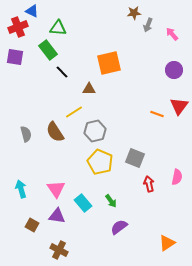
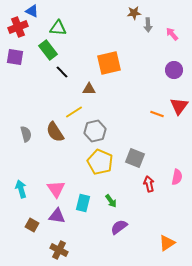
gray arrow: rotated 24 degrees counterclockwise
cyan rectangle: rotated 54 degrees clockwise
